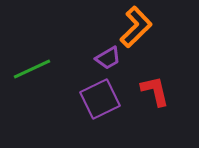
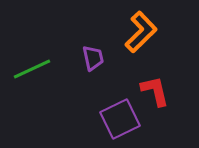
orange L-shape: moved 5 px right, 5 px down
purple trapezoid: moved 15 px left; rotated 72 degrees counterclockwise
purple square: moved 20 px right, 20 px down
